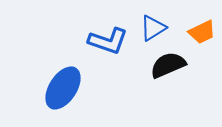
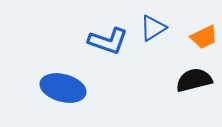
orange trapezoid: moved 2 px right, 5 px down
black semicircle: moved 26 px right, 15 px down; rotated 9 degrees clockwise
blue ellipse: rotated 72 degrees clockwise
